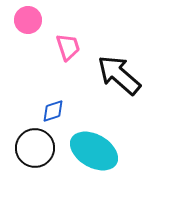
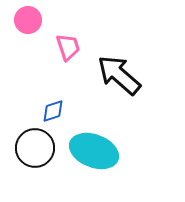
cyan ellipse: rotated 9 degrees counterclockwise
